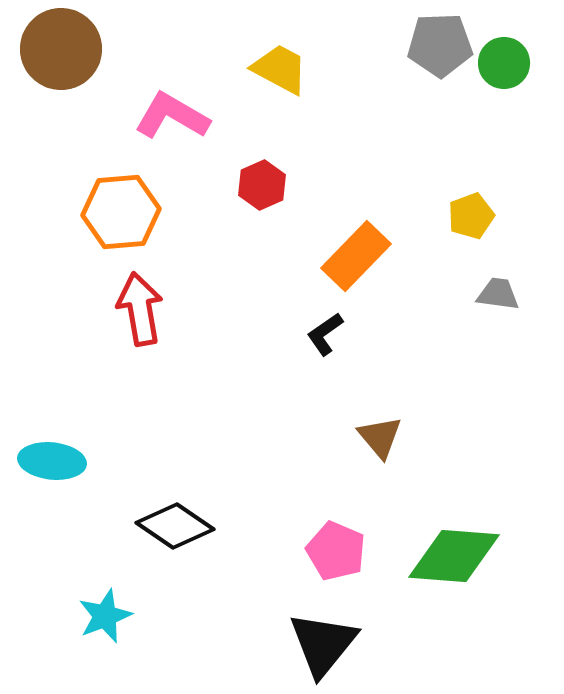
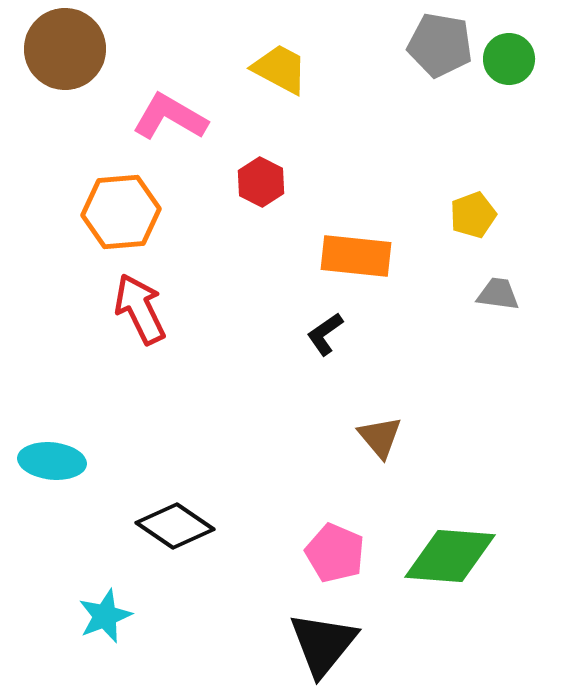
gray pentagon: rotated 12 degrees clockwise
brown circle: moved 4 px right
green circle: moved 5 px right, 4 px up
pink L-shape: moved 2 px left, 1 px down
red hexagon: moved 1 px left, 3 px up; rotated 9 degrees counterclockwise
yellow pentagon: moved 2 px right, 1 px up
orange rectangle: rotated 52 degrees clockwise
red arrow: rotated 16 degrees counterclockwise
pink pentagon: moved 1 px left, 2 px down
green diamond: moved 4 px left
